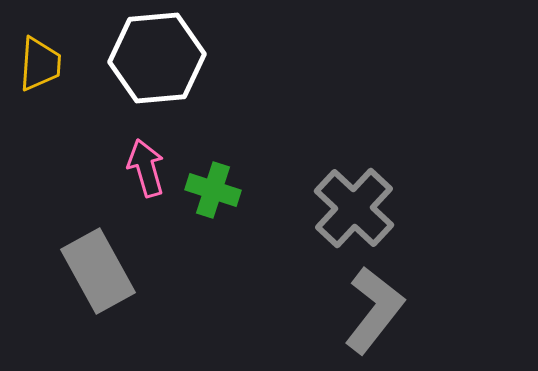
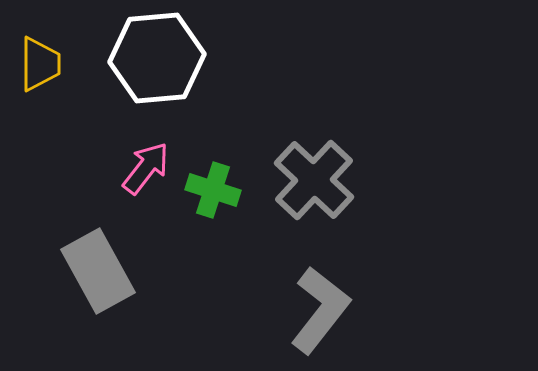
yellow trapezoid: rotated 4 degrees counterclockwise
pink arrow: rotated 54 degrees clockwise
gray cross: moved 40 px left, 28 px up
gray L-shape: moved 54 px left
